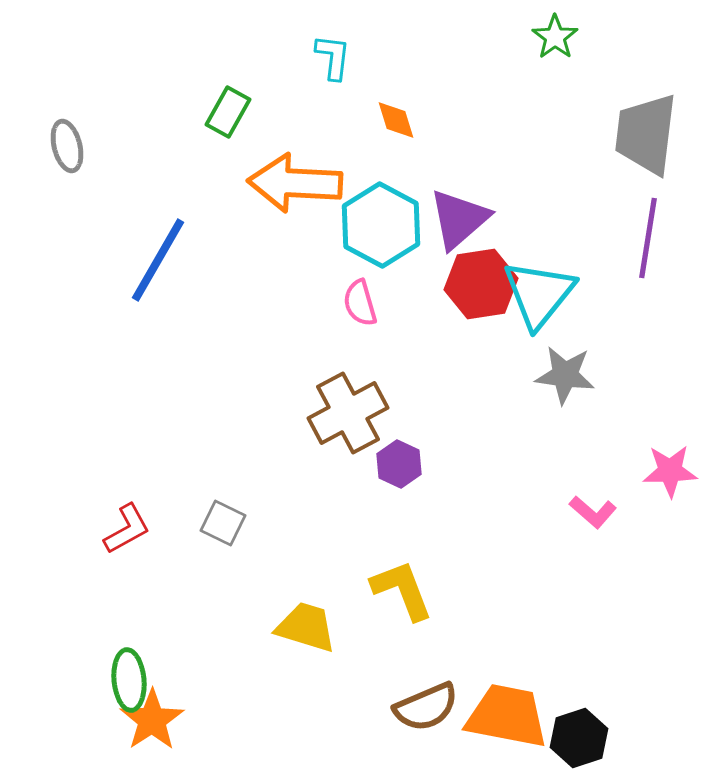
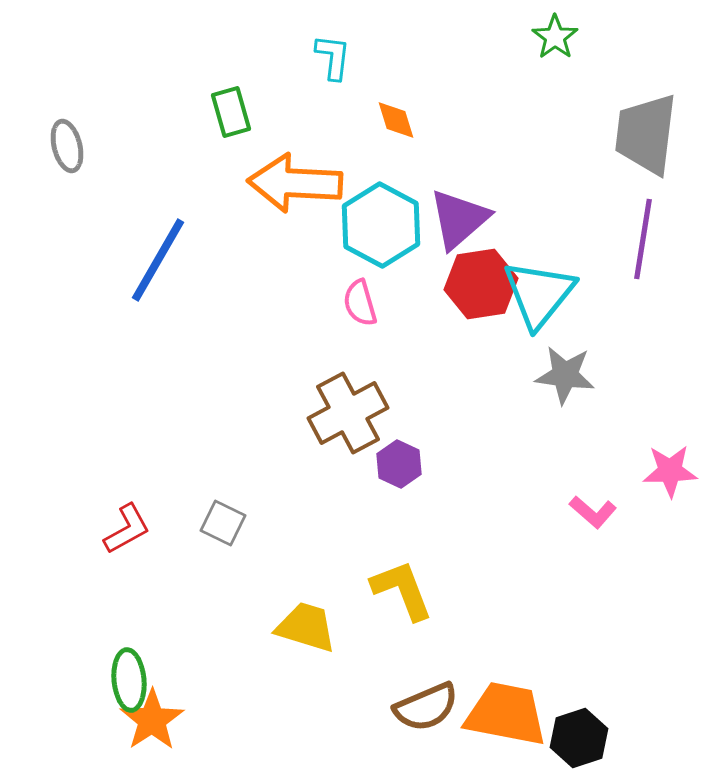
green rectangle: moved 3 px right; rotated 45 degrees counterclockwise
purple line: moved 5 px left, 1 px down
orange trapezoid: moved 1 px left, 2 px up
